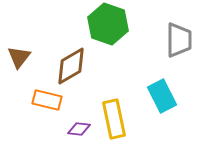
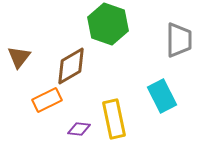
orange rectangle: rotated 40 degrees counterclockwise
